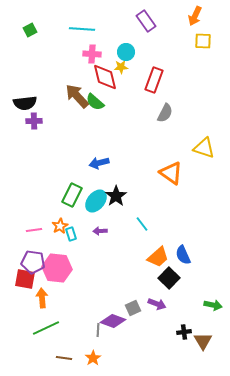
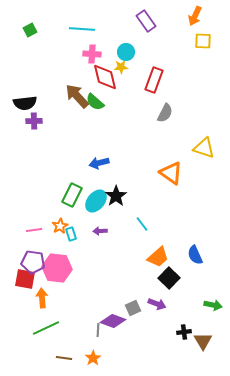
blue semicircle at (183, 255): moved 12 px right
